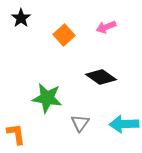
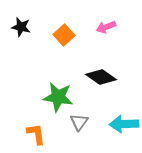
black star: moved 9 px down; rotated 24 degrees counterclockwise
green star: moved 11 px right, 1 px up
gray triangle: moved 1 px left, 1 px up
orange L-shape: moved 20 px right
